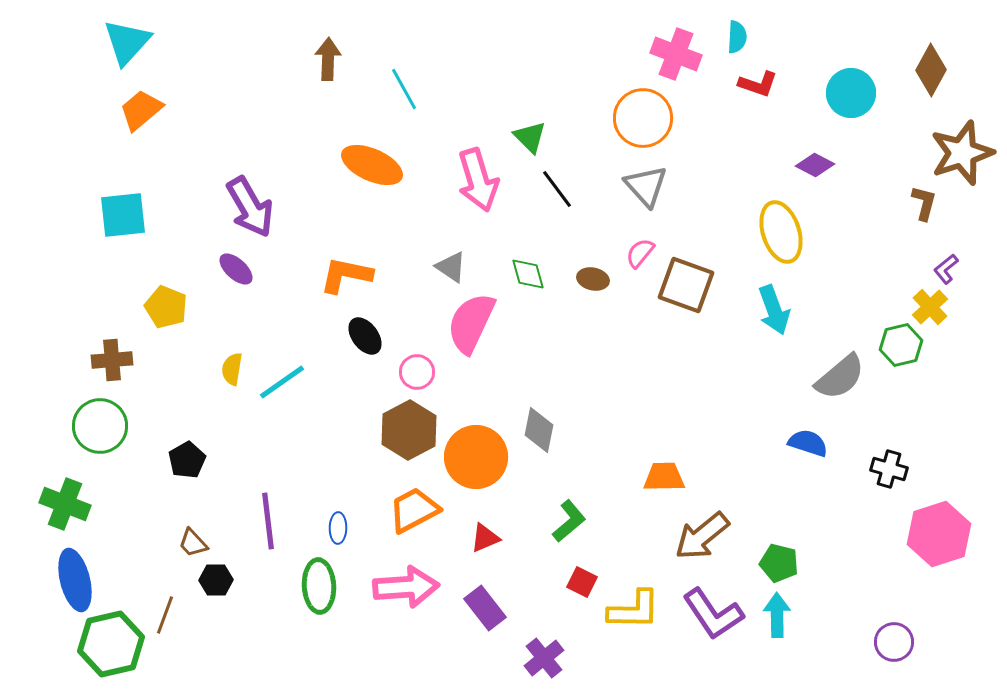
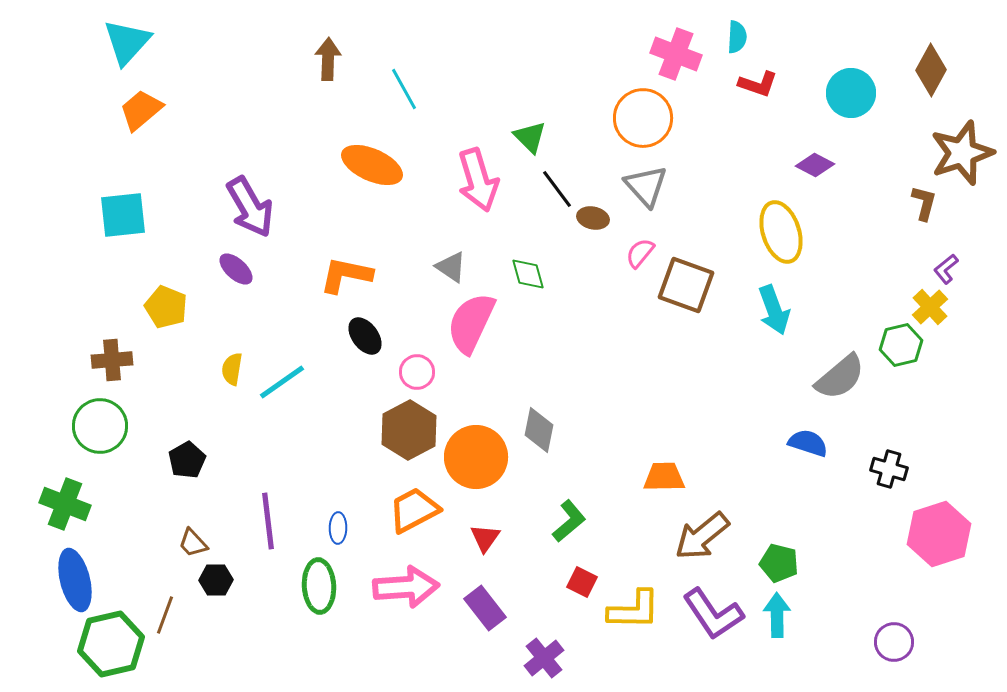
brown ellipse at (593, 279): moved 61 px up
red triangle at (485, 538): rotated 32 degrees counterclockwise
